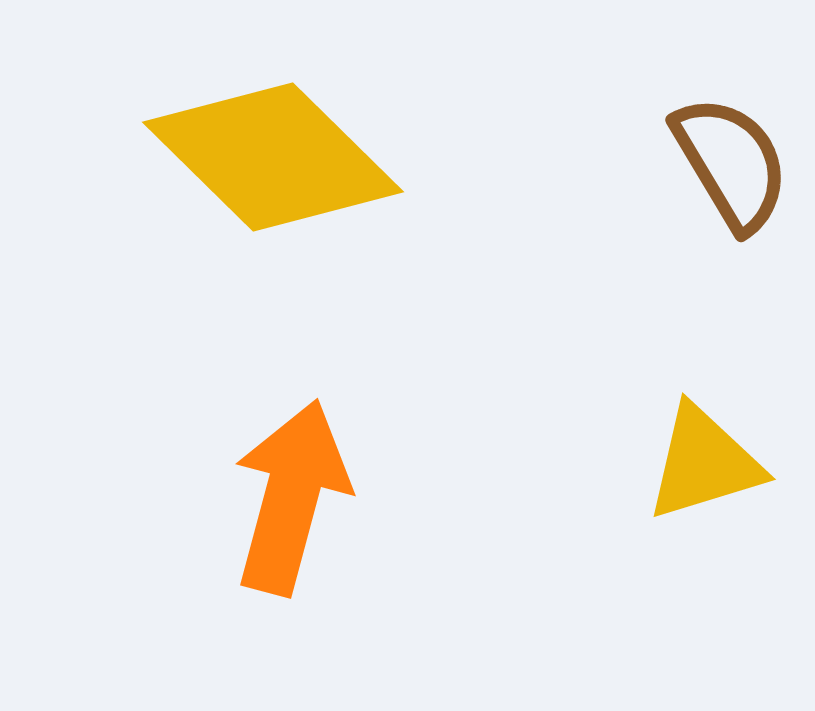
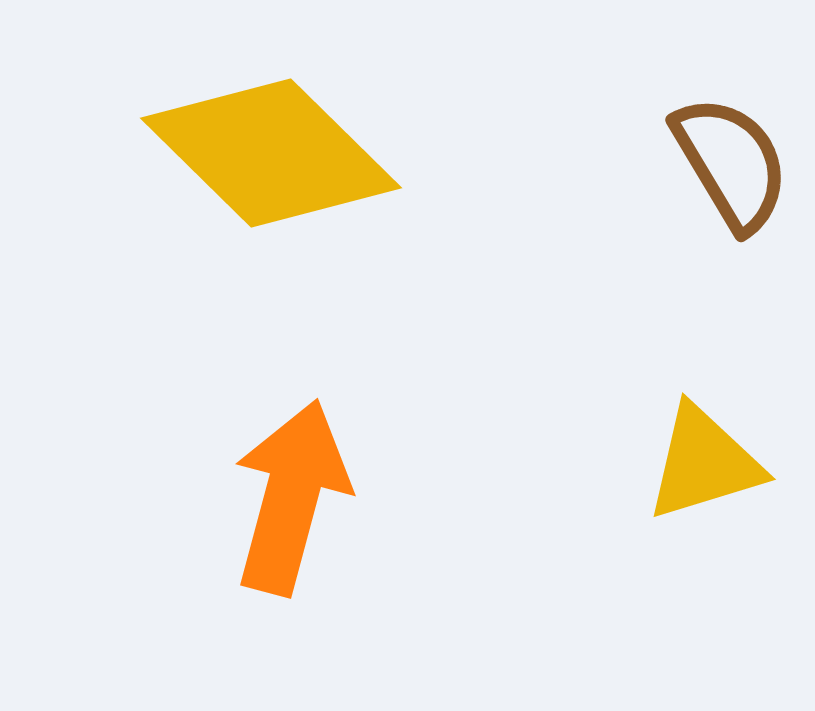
yellow diamond: moved 2 px left, 4 px up
